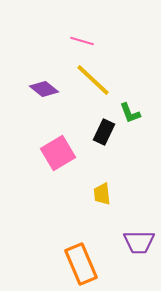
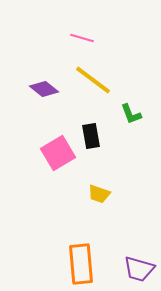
pink line: moved 3 px up
yellow line: rotated 6 degrees counterclockwise
green L-shape: moved 1 px right, 1 px down
black rectangle: moved 13 px left, 4 px down; rotated 35 degrees counterclockwise
yellow trapezoid: moved 3 px left; rotated 65 degrees counterclockwise
purple trapezoid: moved 27 px down; rotated 16 degrees clockwise
orange rectangle: rotated 18 degrees clockwise
